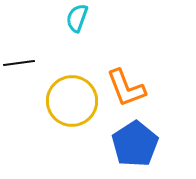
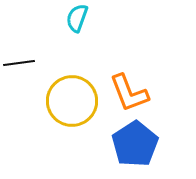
orange L-shape: moved 3 px right, 5 px down
